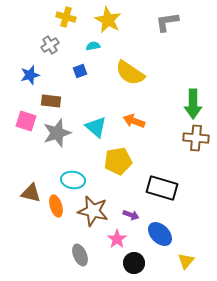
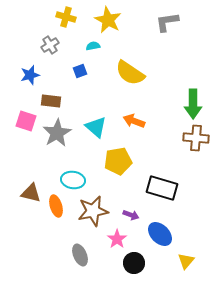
gray star: rotated 12 degrees counterclockwise
brown star: rotated 24 degrees counterclockwise
